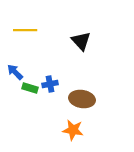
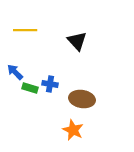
black triangle: moved 4 px left
blue cross: rotated 21 degrees clockwise
orange star: rotated 15 degrees clockwise
